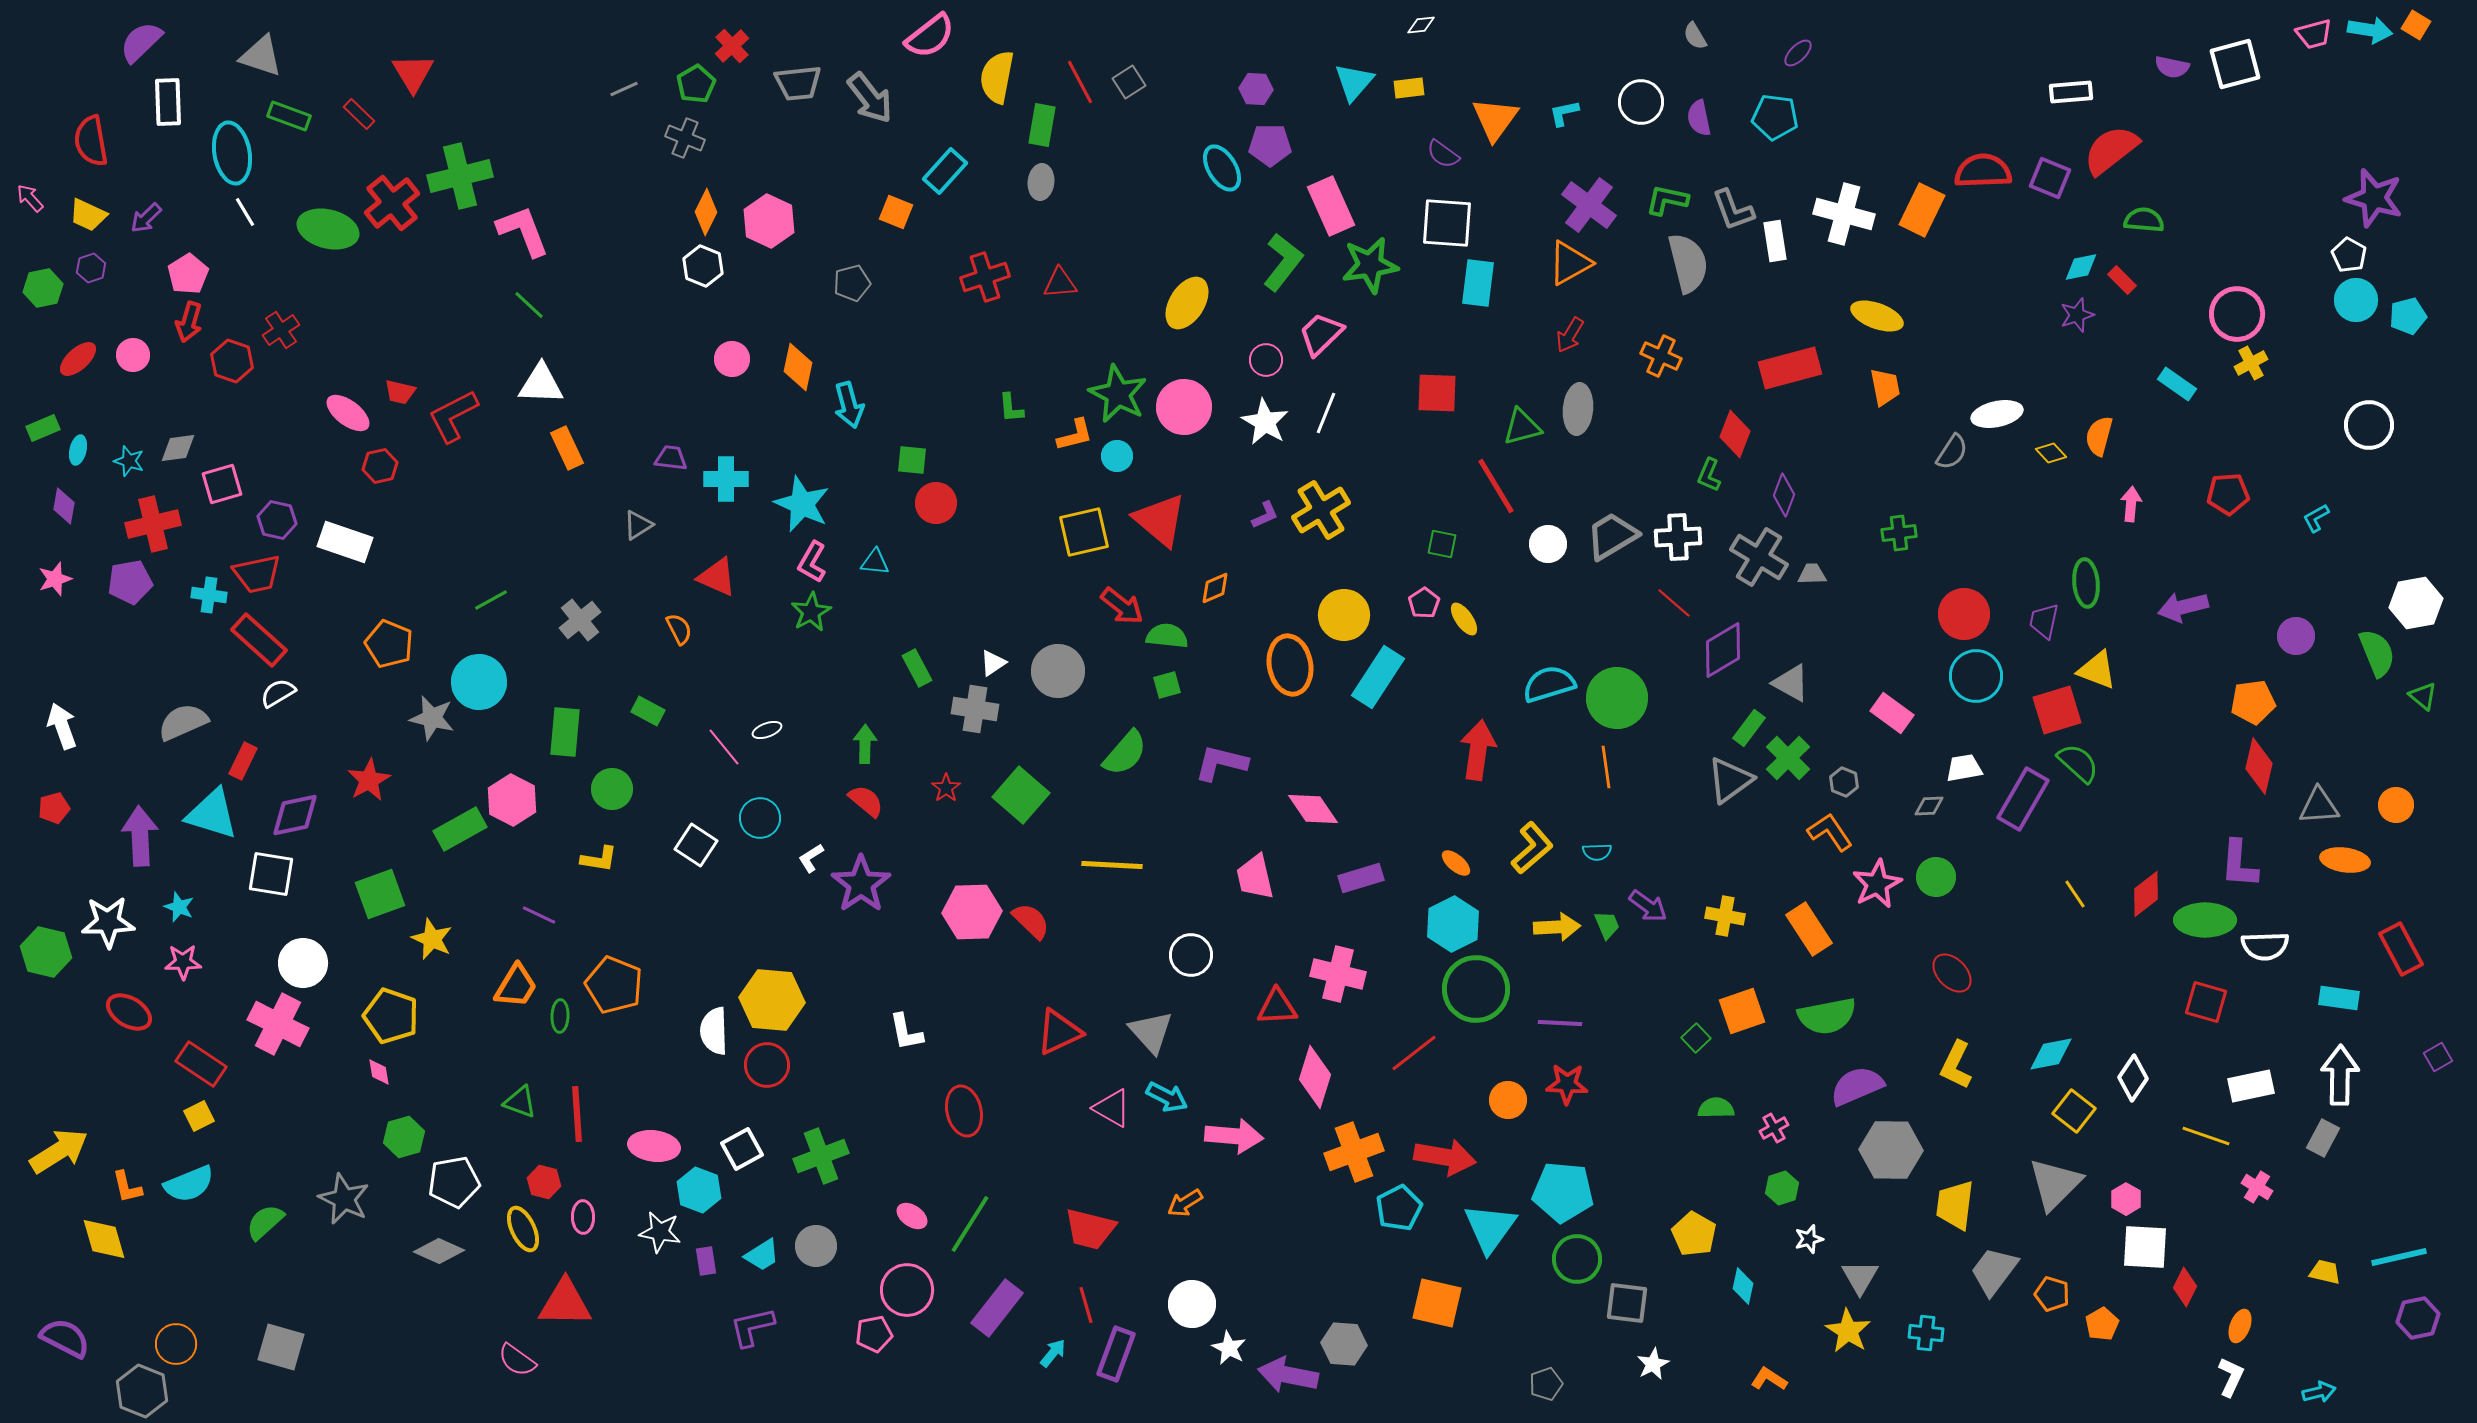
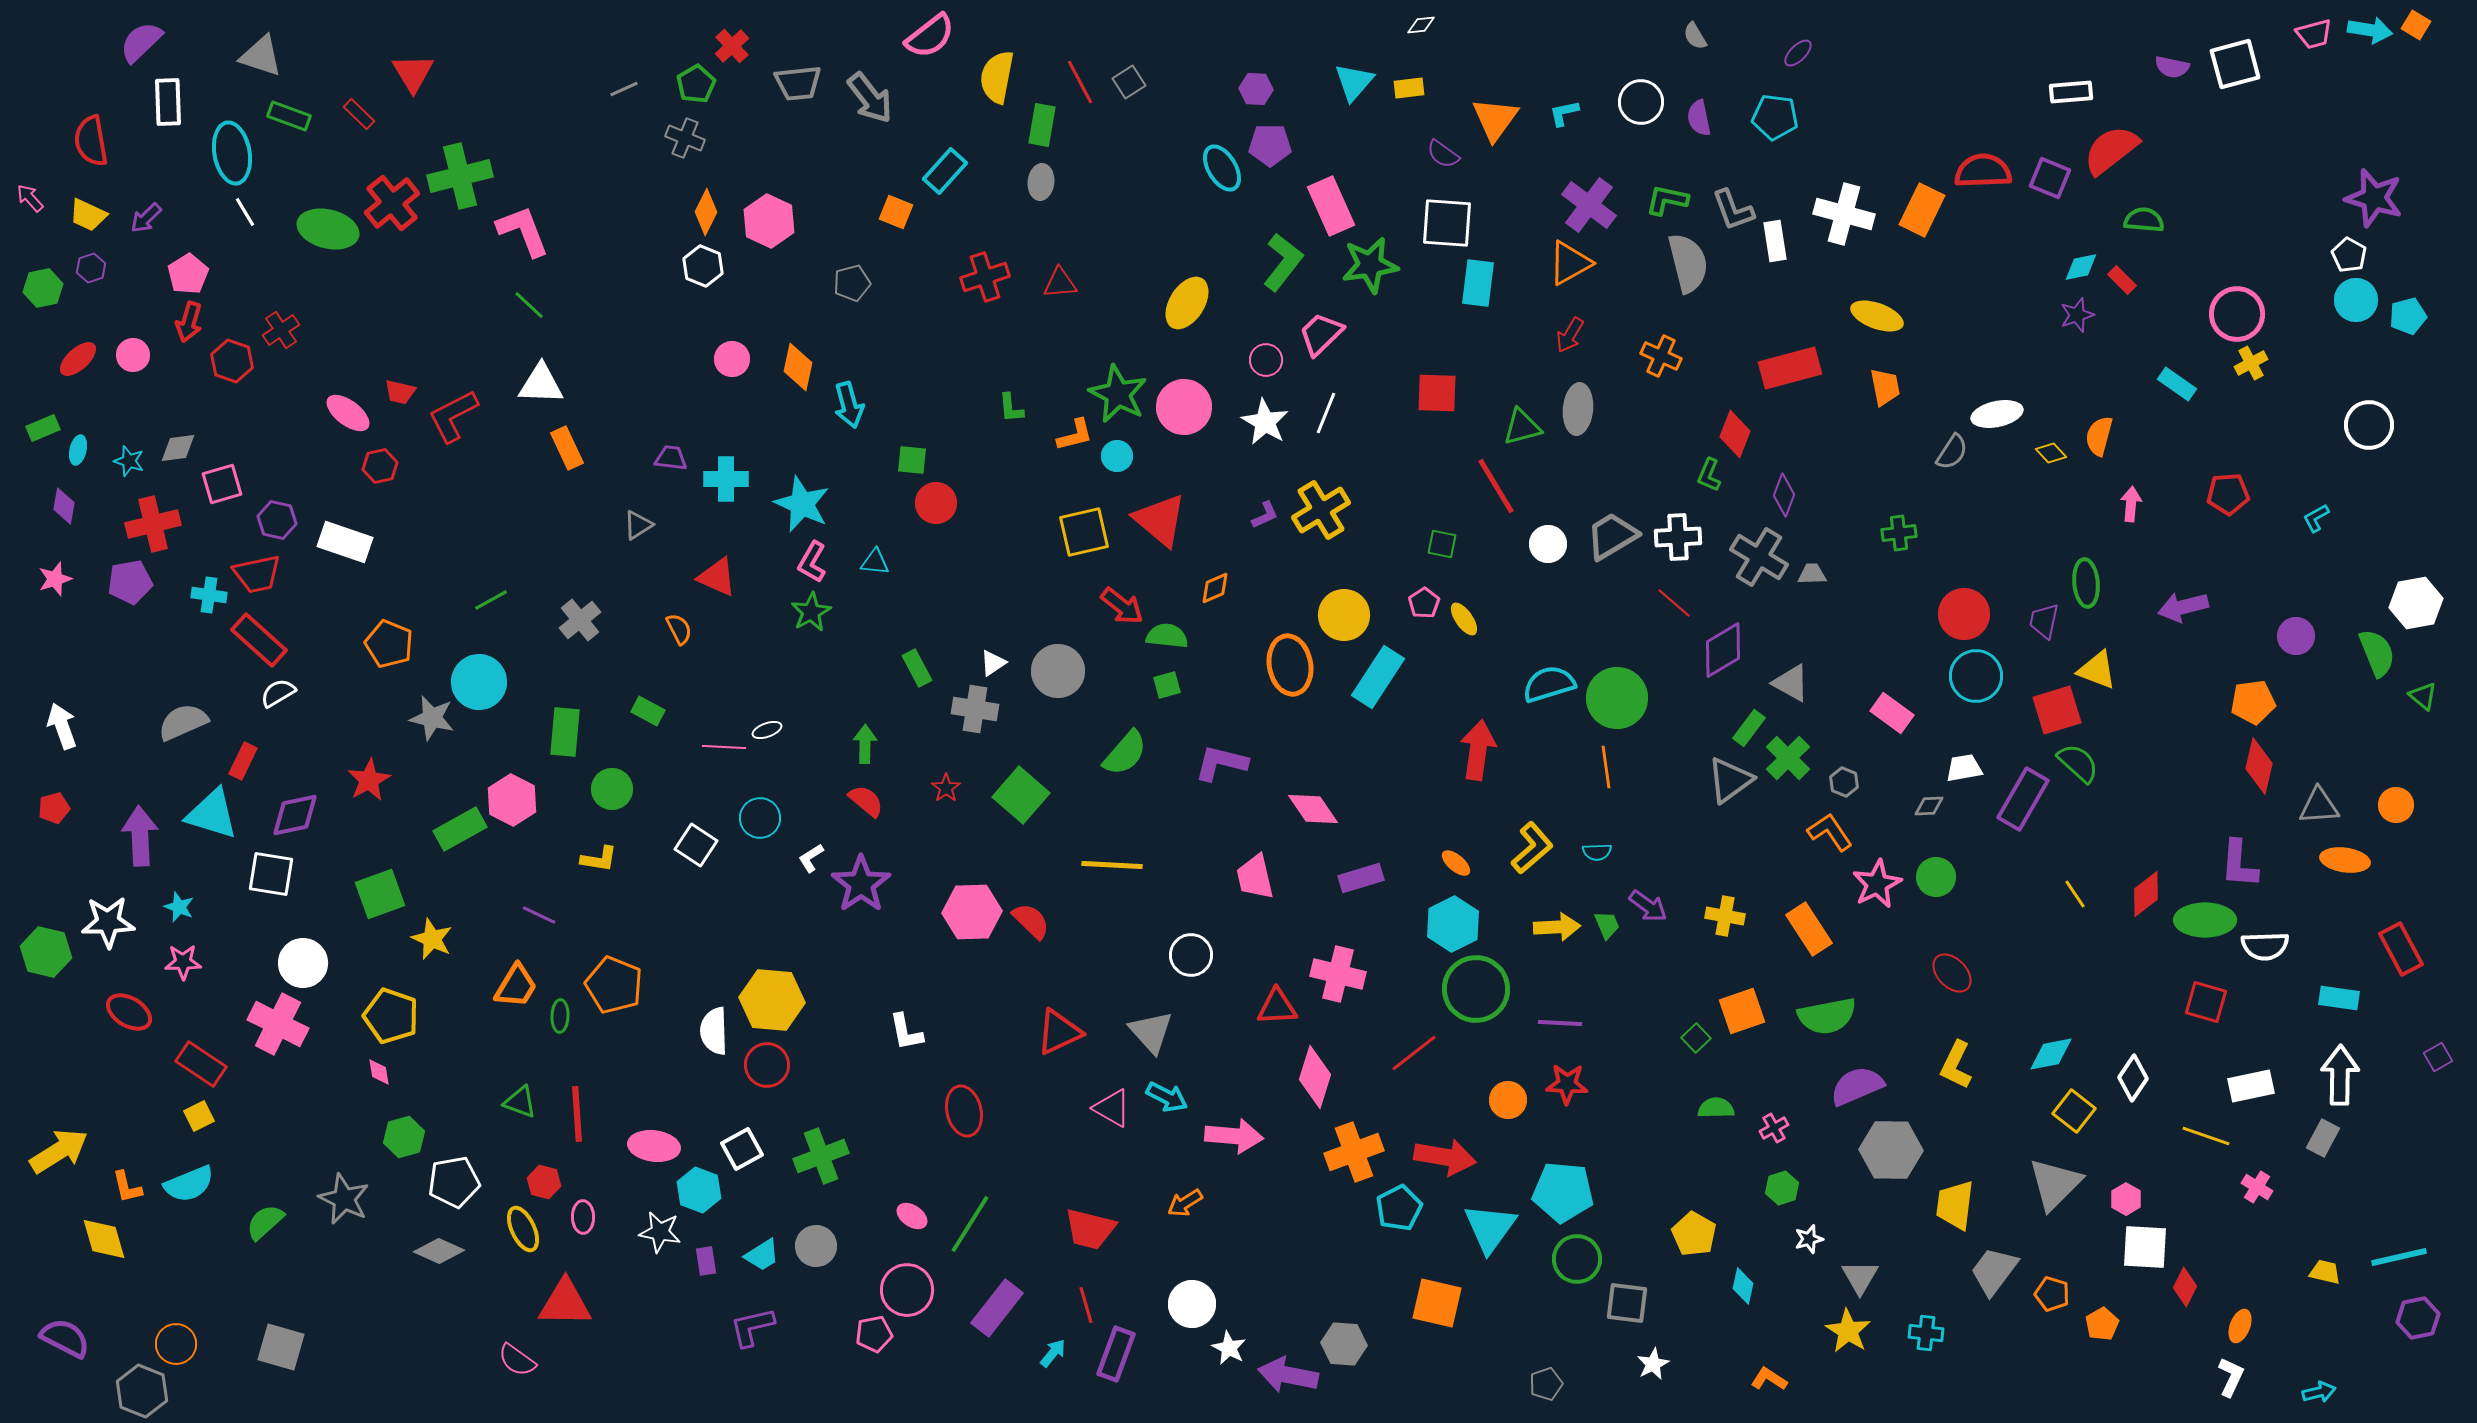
pink line at (724, 747): rotated 48 degrees counterclockwise
